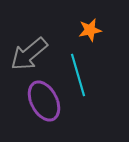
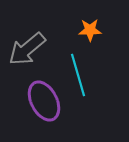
orange star: rotated 10 degrees clockwise
gray arrow: moved 2 px left, 5 px up
